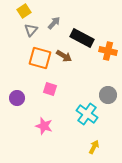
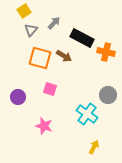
orange cross: moved 2 px left, 1 px down
purple circle: moved 1 px right, 1 px up
